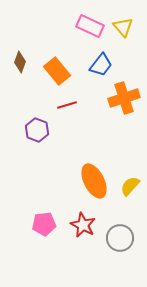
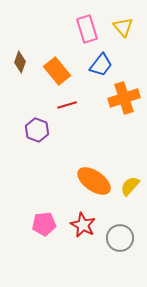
pink rectangle: moved 3 px left, 3 px down; rotated 48 degrees clockwise
orange ellipse: rotated 28 degrees counterclockwise
